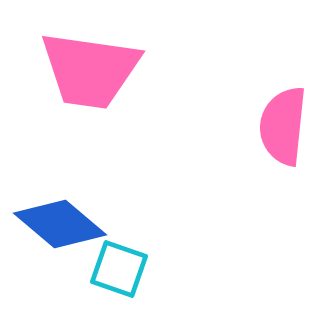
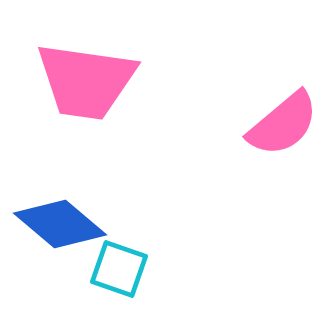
pink trapezoid: moved 4 px left, 11 px down
pink semicircle: moved 2 px up; rotated 136 degrees counterclockwise
